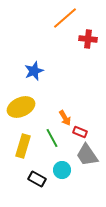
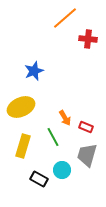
red rectangle: moved 6 px right, 5 px up
green line: moved 1 px right, 1 px up
gray trapezoid: rotated 50 degrees clockwise
black rectangle: moved 2 px right
